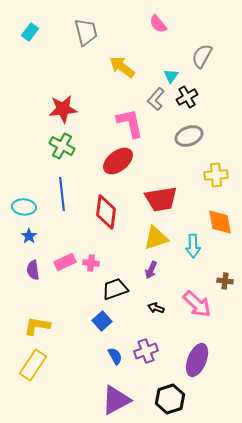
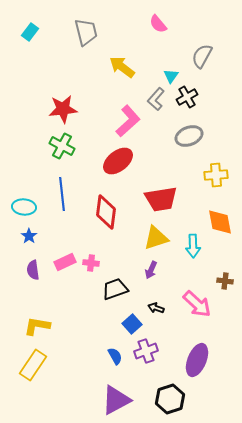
pink L-shape: moved 2 px left, 2 px up; rotated 60 degrees clockwise
blue square: moved 30 px right, 3 px down
